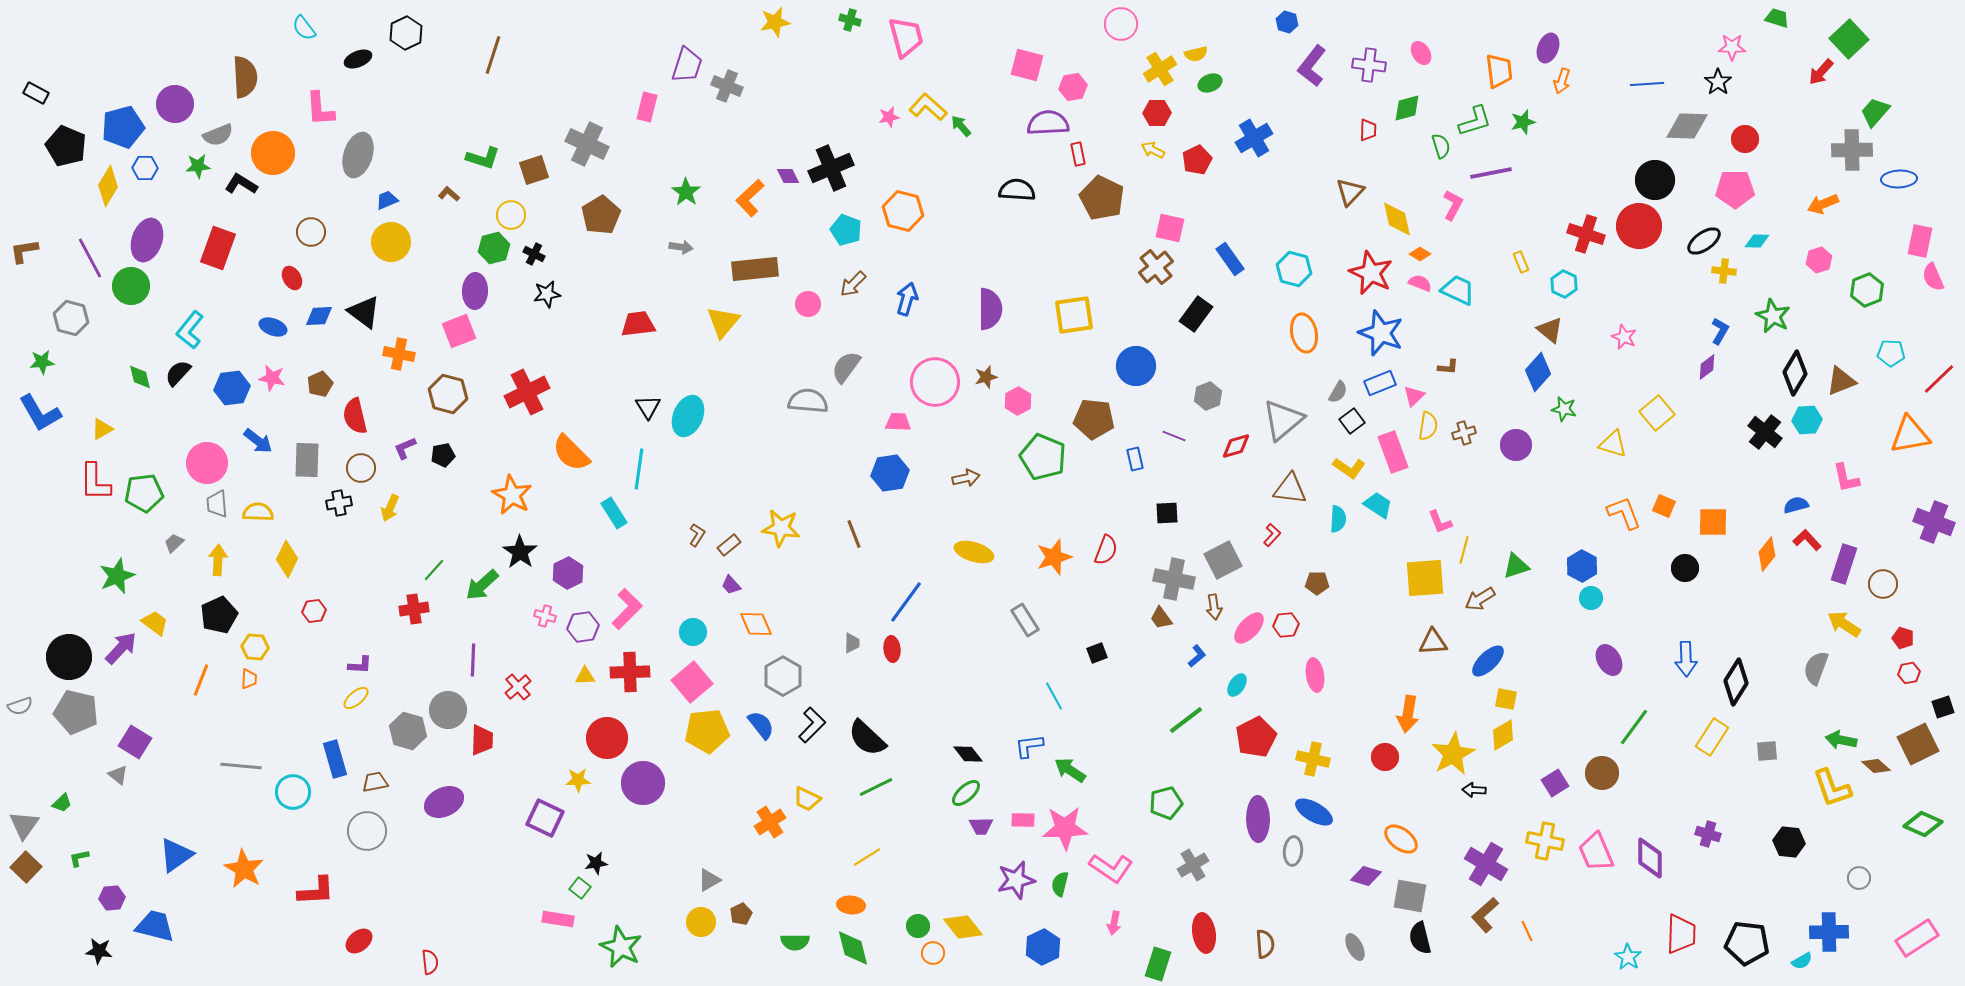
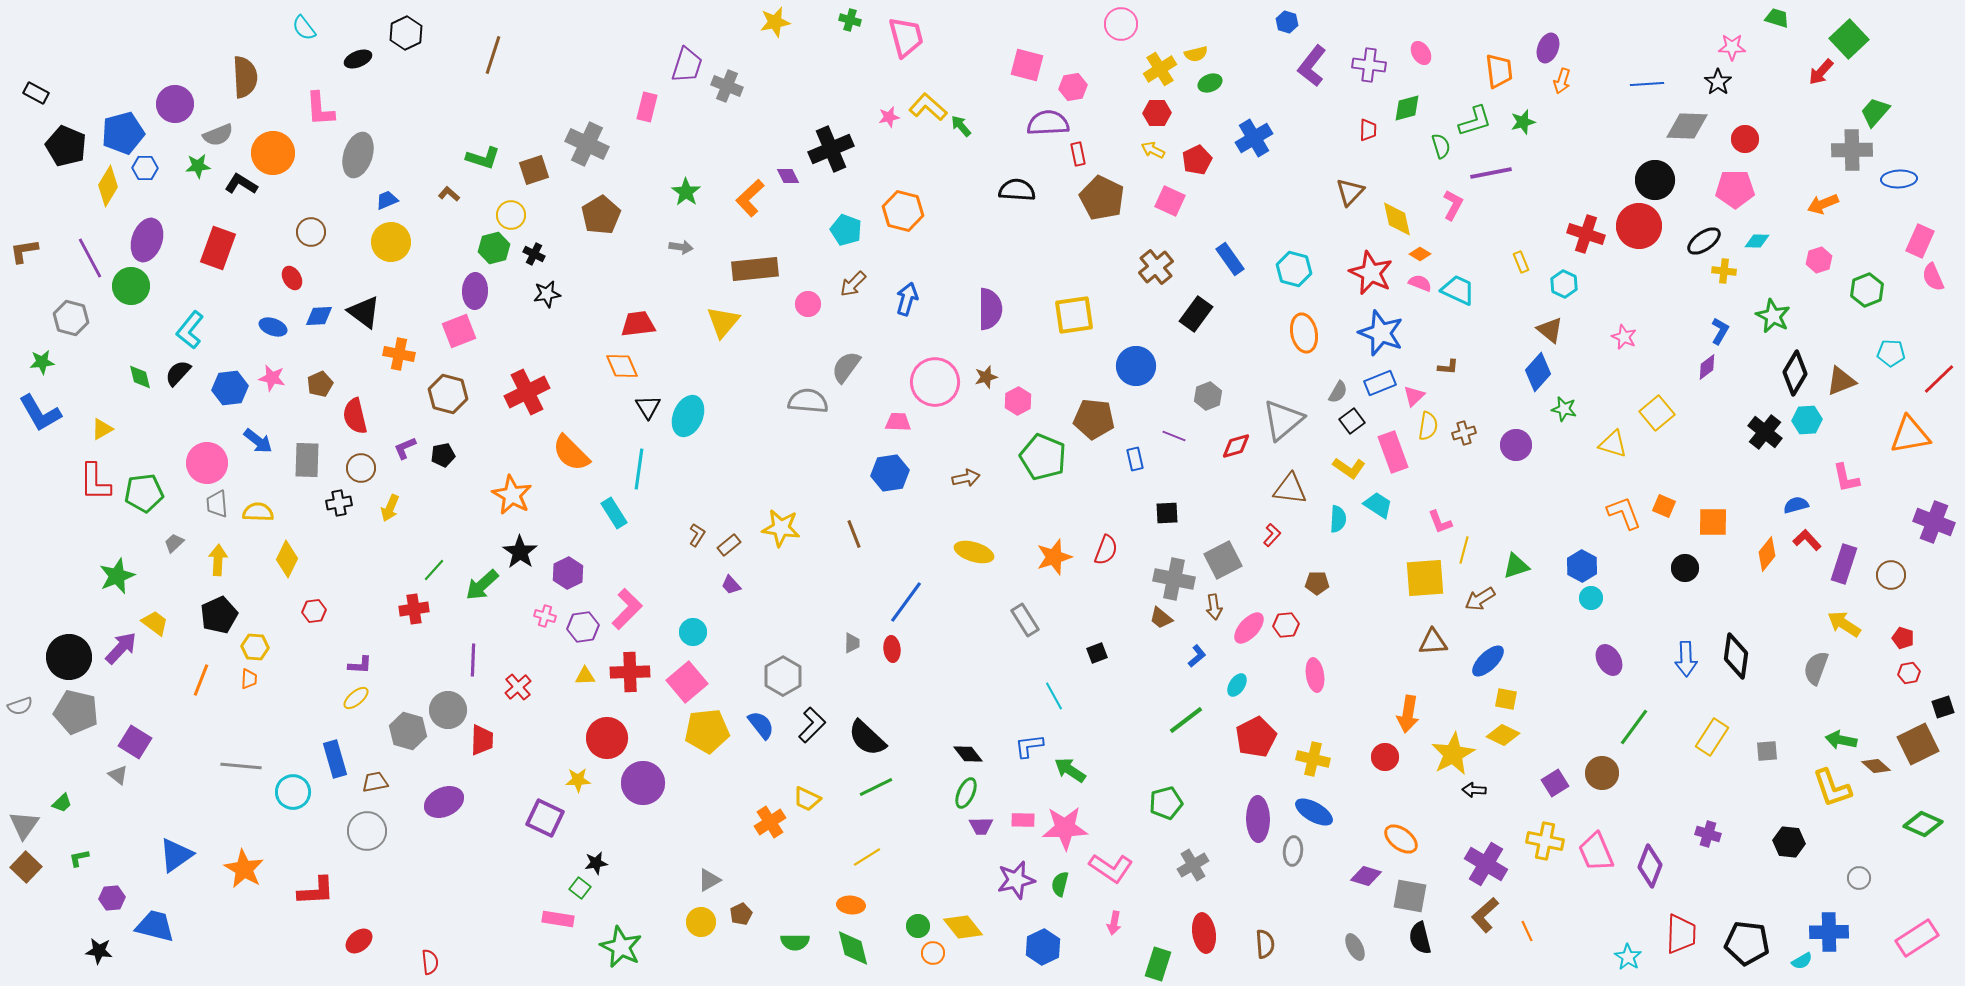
blue pentagon at (123, 127): moved 6 px down
black cross at (831, 168): moved 19 px up
pink square at (1170, 228): moved 27 px up; rotated 12 degrees clockwise
pink rectangle at (1920, 241): rotated 12 degrees clockwise
blue hexagon at (232, 388): moved 2 px left
brown circle at (1883, 584): moved 8 px right, 9 px up
brown trapezoid at (1161, 618): rotated 15 degrees counterclockwise
orange diamond at (756, 624): moved 134 px left, 258 px up
pink square at (692, 682): moved 5 px left
black diamond at (1736, 682): moved 26 px up; rotated 24 degrees counterclockwise
yellow diamond at (1503, 735): rotated 56 degrees clockwise
green ellipse at (966, 793): rotated 24 degrees counterclockwise
purple diamond at (1650, 858): moved 8 px down; rotated 21 degrees clockwise
